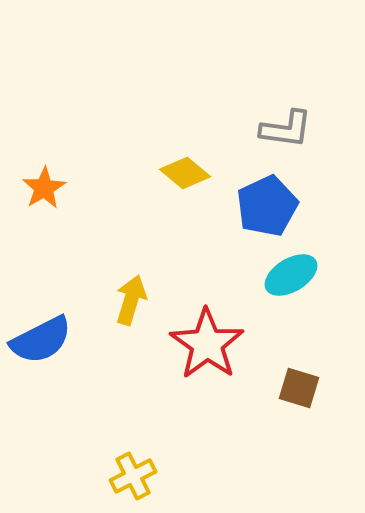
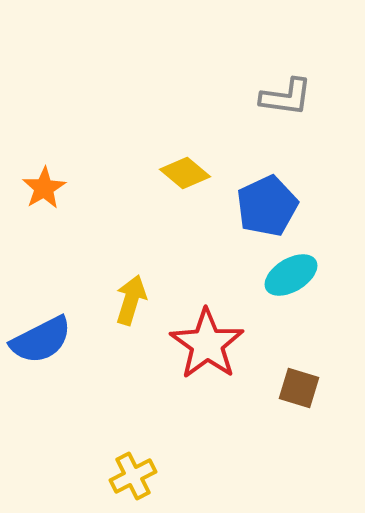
gray L-shape: moved 32 px up
